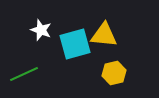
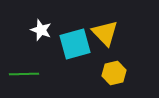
yellow triangle: moved 1 px right, 2 px up; rotated 40 degrees clockwise
green line: rotated 24 degrees clockwise
